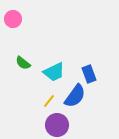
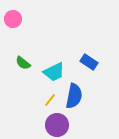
blue rectangle: moved 12 px up; rotated 36 degrees counterclockwise
blue semicircle: moved 1 px left; rotated 25 degrees counterclockwise
yellow line: moved 1 px right, 1 px up
